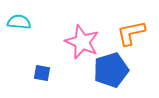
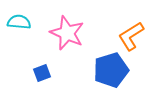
orange L-shape: moved 3 px down; rotated 20 degrees counterclockwise
pink star: moved 15 px left, 9 px up
blue square: rotated 30 degrees counterclockwise
